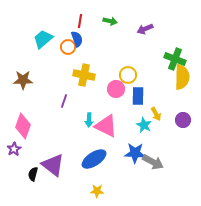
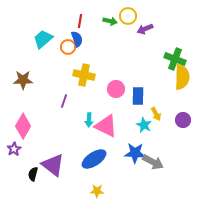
yellow circle: moved 59 px up
pink diamond: rotated 10 degrees clockwise
